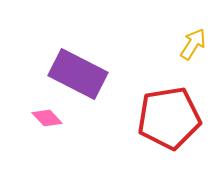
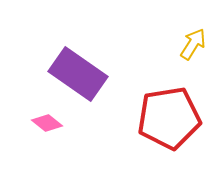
purple rectangle: rotated 8 degrees clockwise
pink diamond: moved 5 px down; rotated 8 degrees counterclockwise
